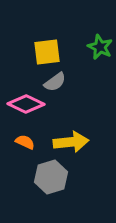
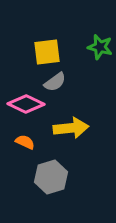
green star: rotated 10 degrees counterclockwise
yellow arrow: moved 14 px up
